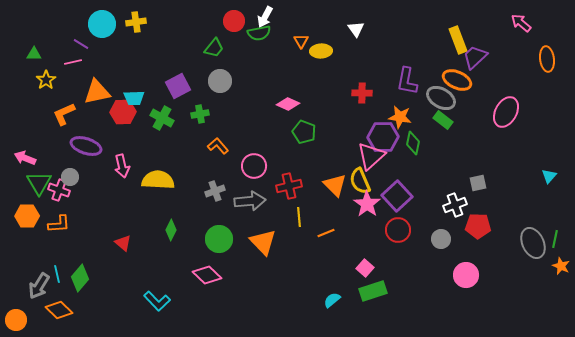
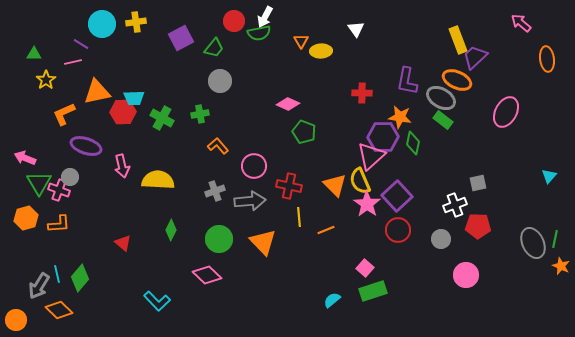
purple square at (178, 86): moved 3 px right, 48 px up
red cross at (289, 186): rotated 25 degrees clockwise
orange hexagon at (27, 216): moved 1 px left, 2 px down; rotated 15 degrees counterclockwise
orange line at (326, 233): moved 3 px up
